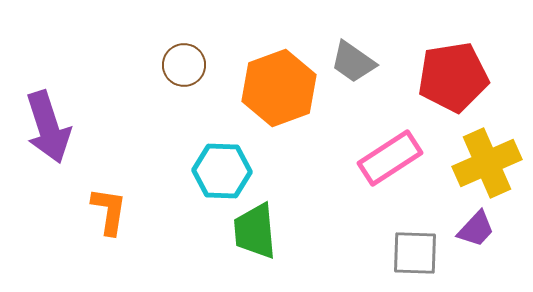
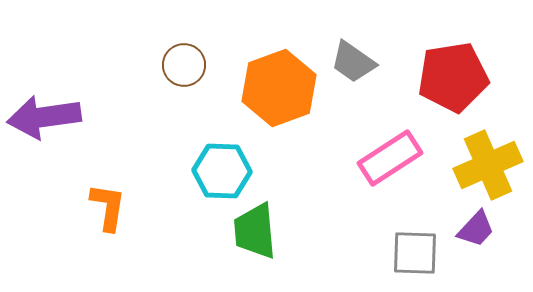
purple arrow: moved 4 px left, 10 px up; rotated 100 degrees clockwise
yellow cross: moved 1 px right, 2 px down
orange L-shape: moved 1 px left, 4 px up
